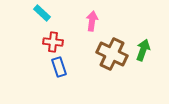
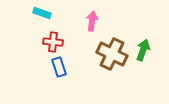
cyan rectangle: rotated 24 degrees counterclockwise
